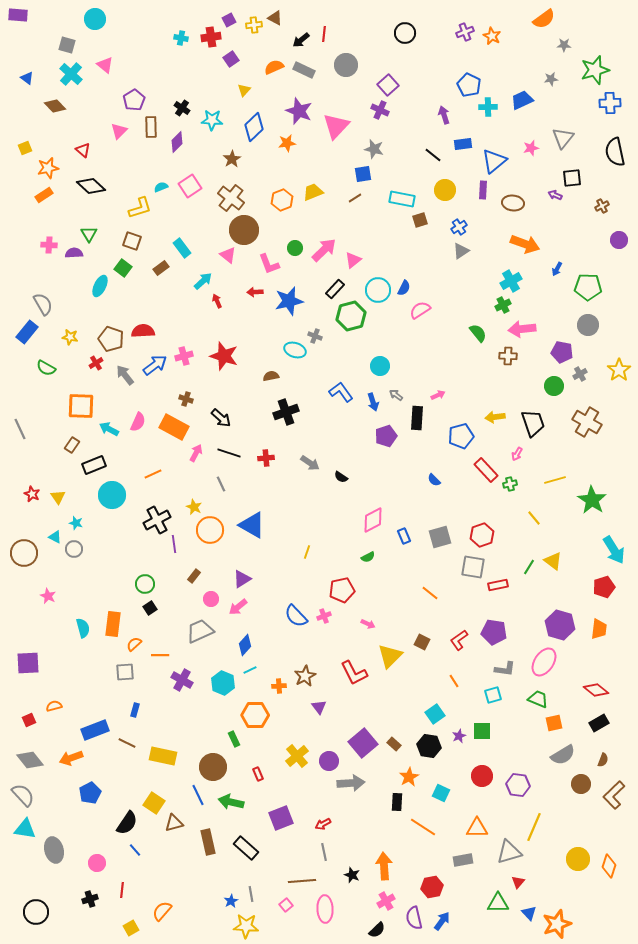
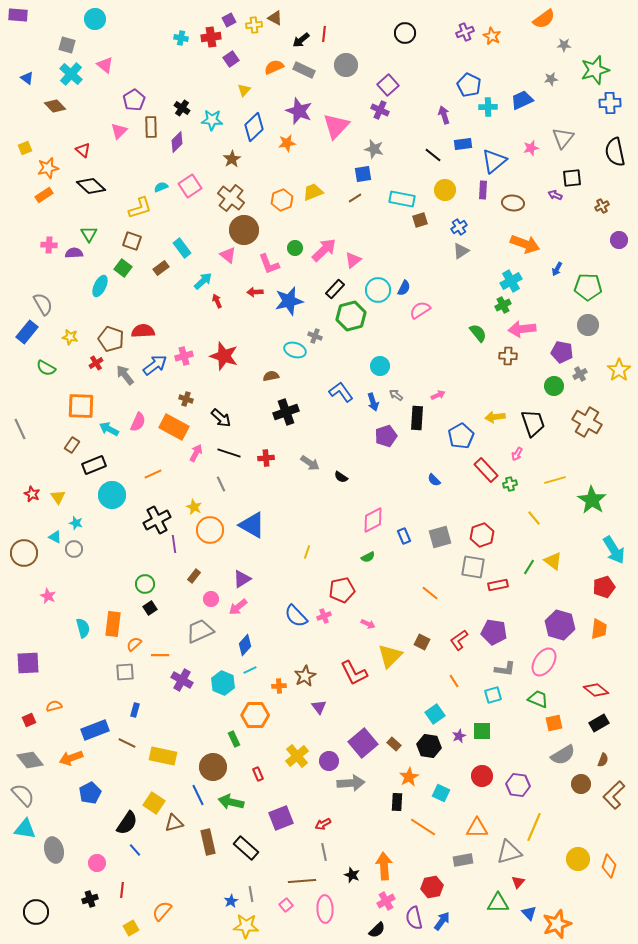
blue pentagon at (461, 436): rotated 15 degrees counterclockwise
